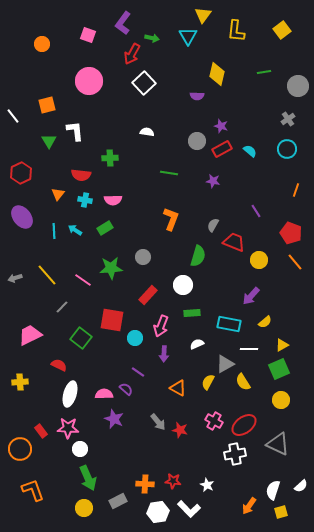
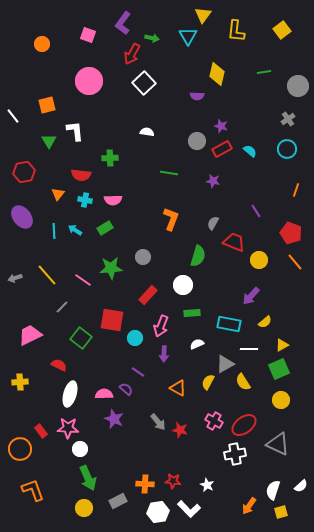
red hexagon at (21, 173): moved 3 px right, 1 px up; rotated 15 degrees clockwise
gray semicircle at (213, 225): moved 2 px up
